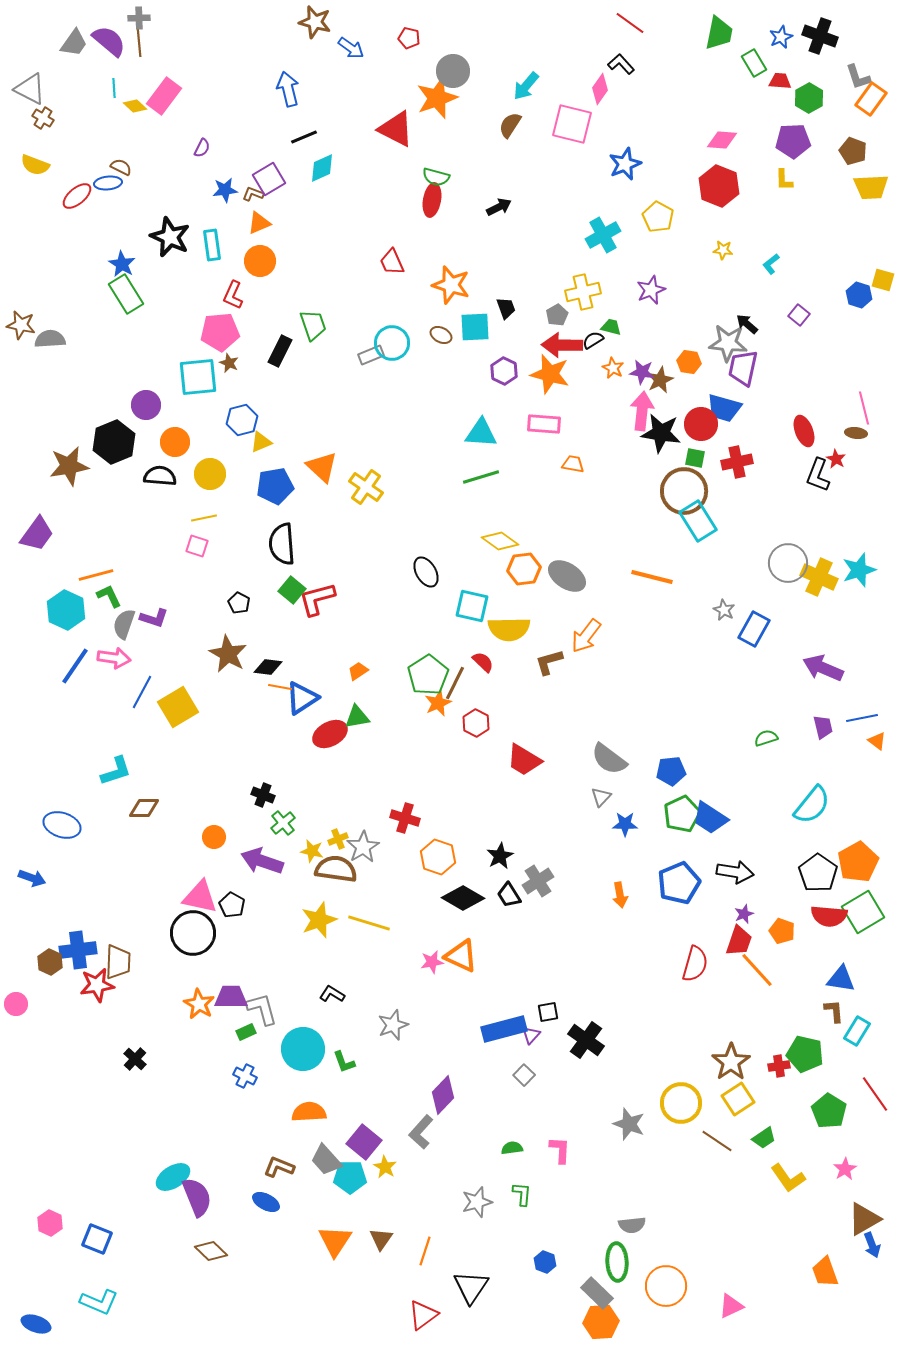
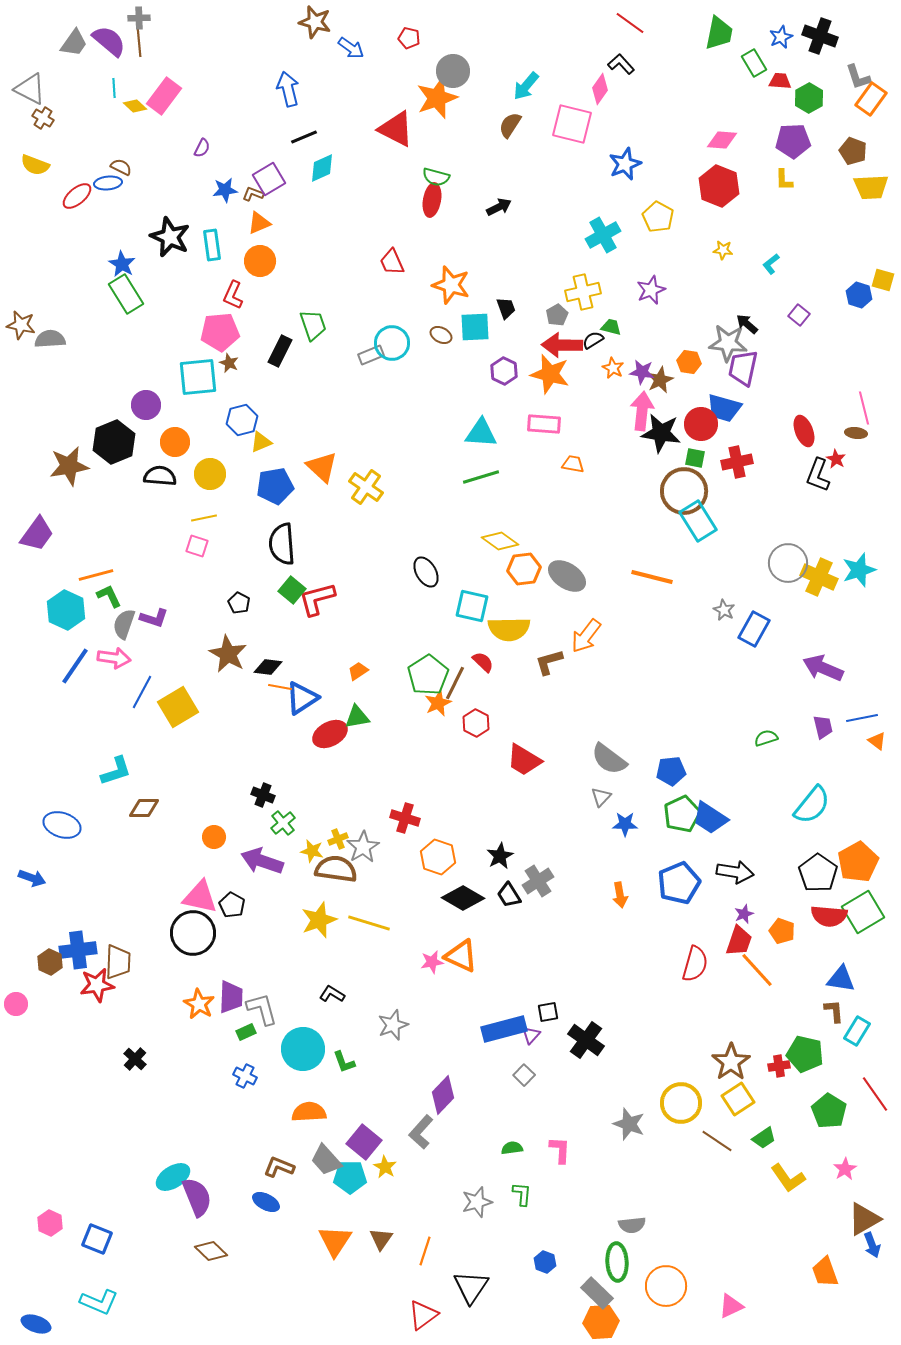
purple trapezoid at (231, 997): rotated 92 degrees clockwise
